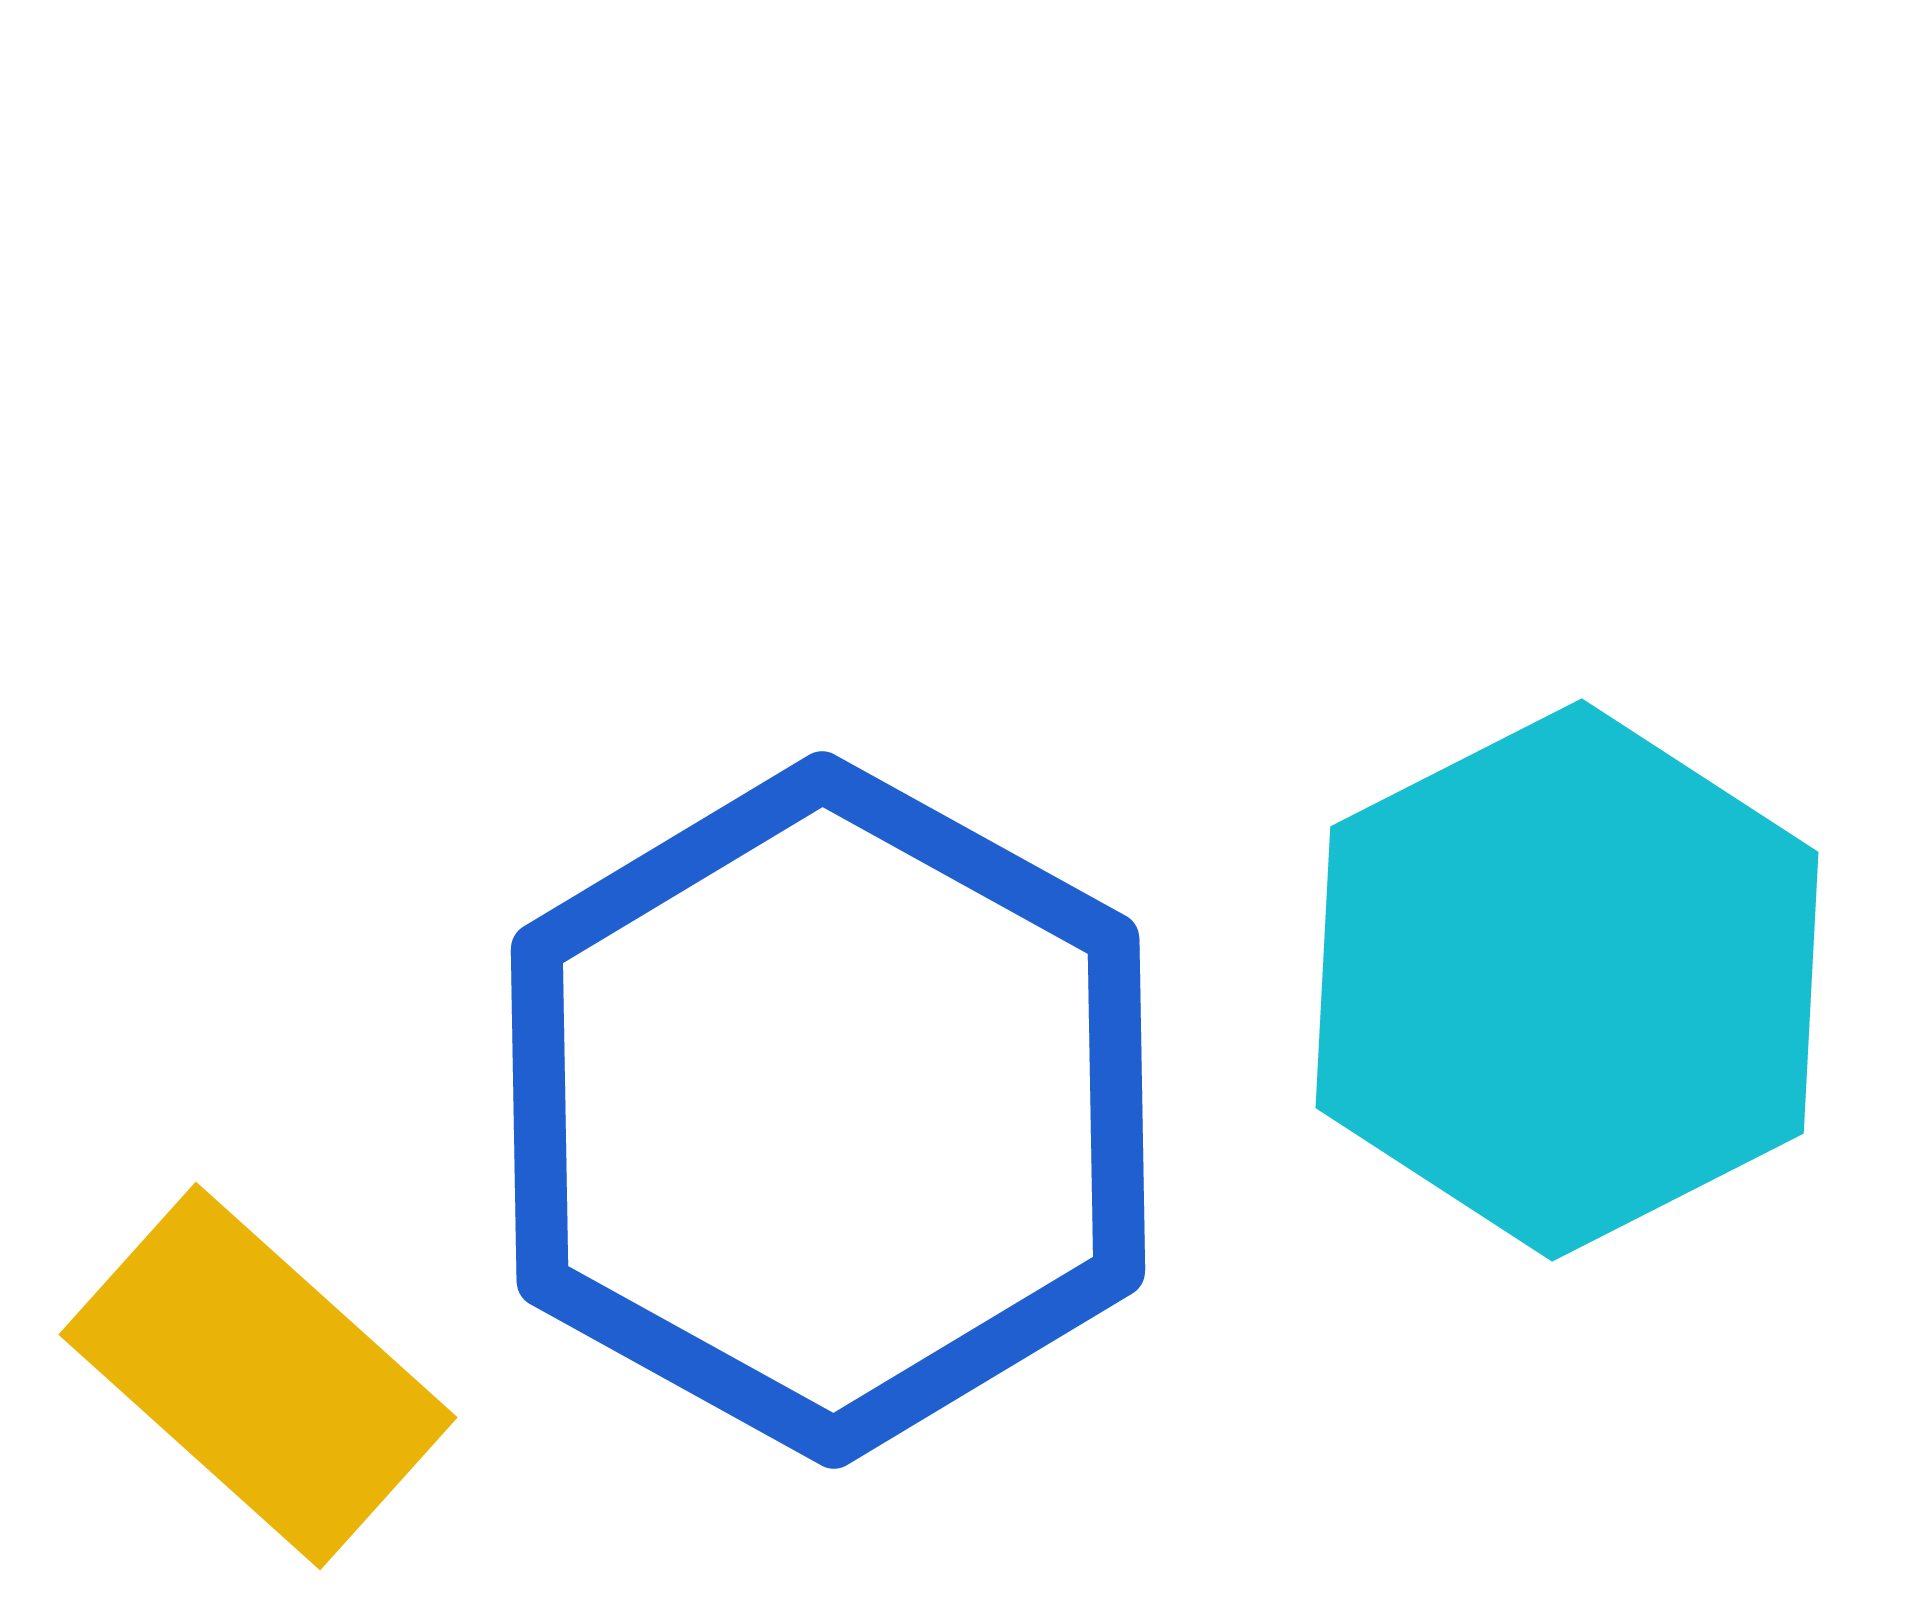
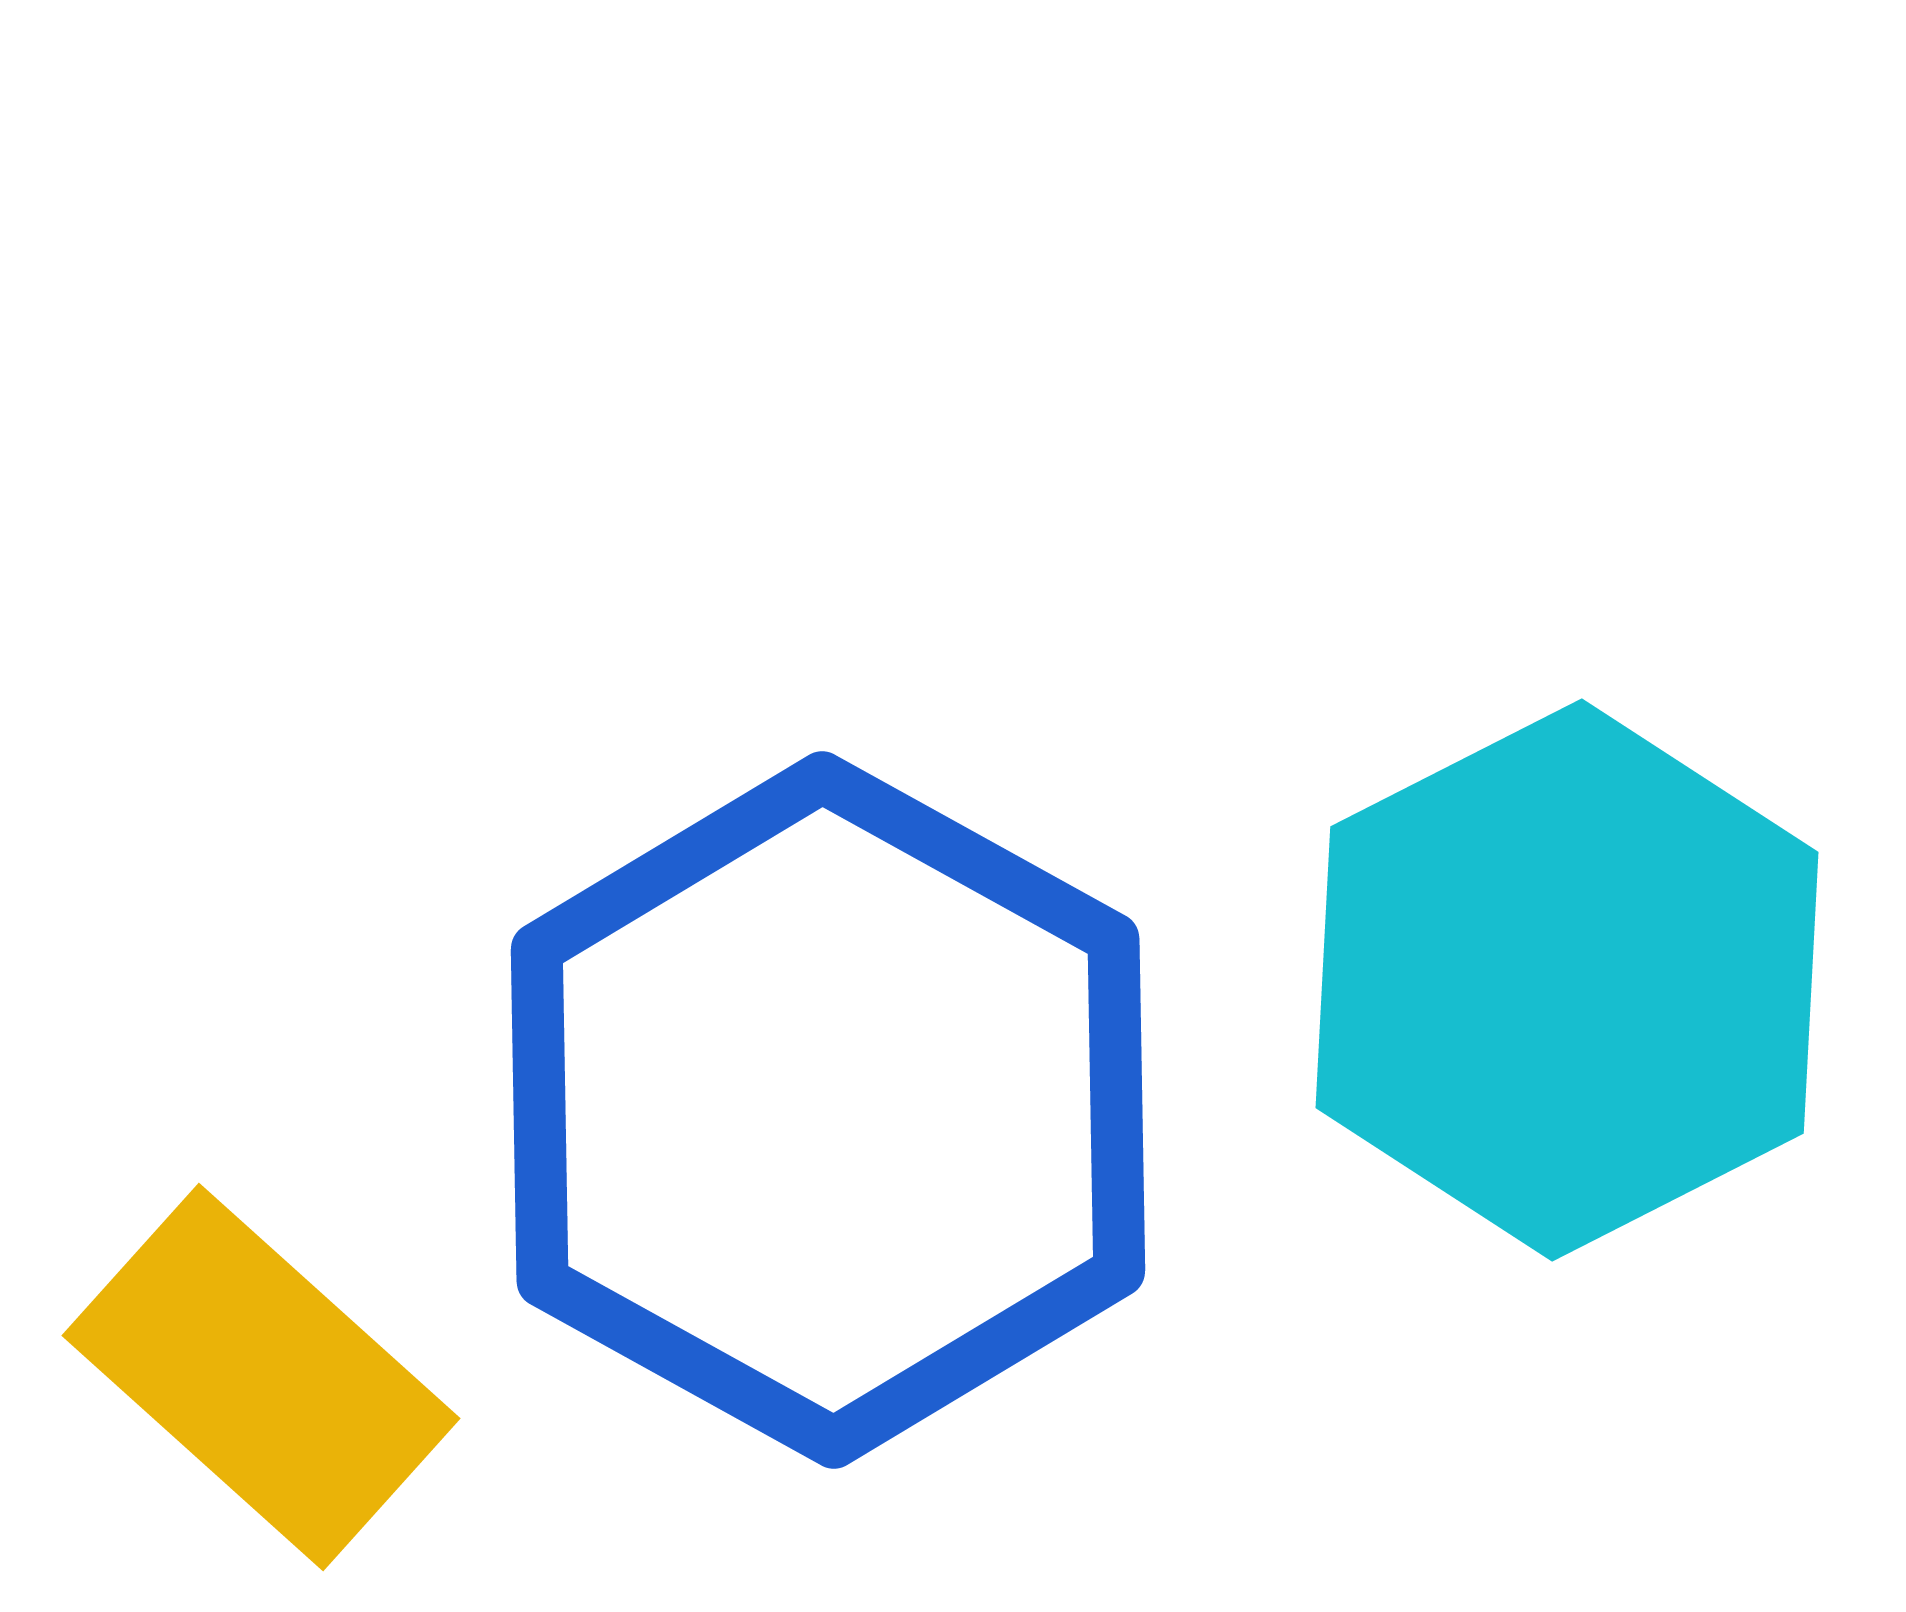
yellow rectangle: moved 3 px right, 1 px down
